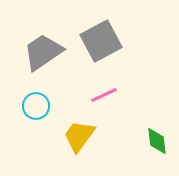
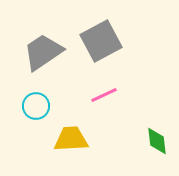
yellow trapezoid: moved 8 px left, 3 px down; rotated 51 degrees clockwise
